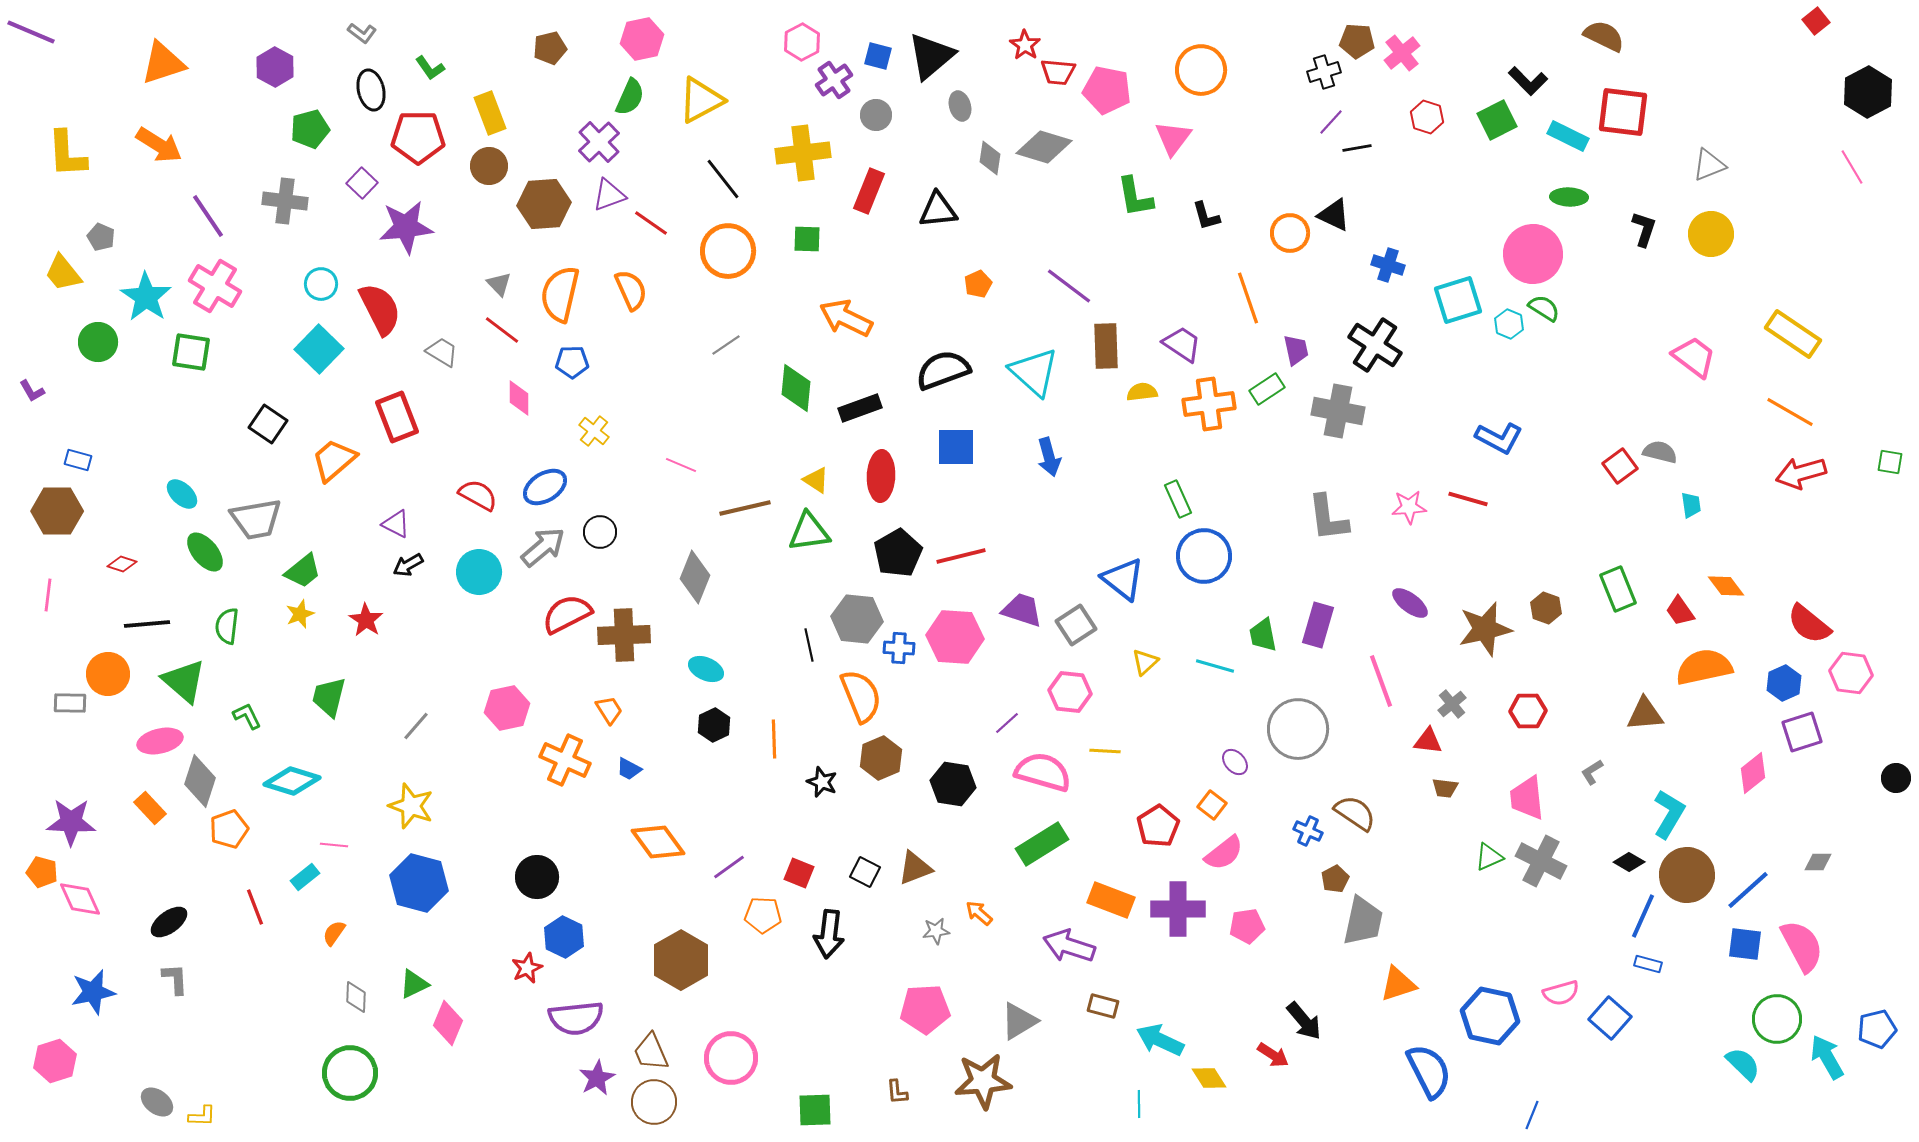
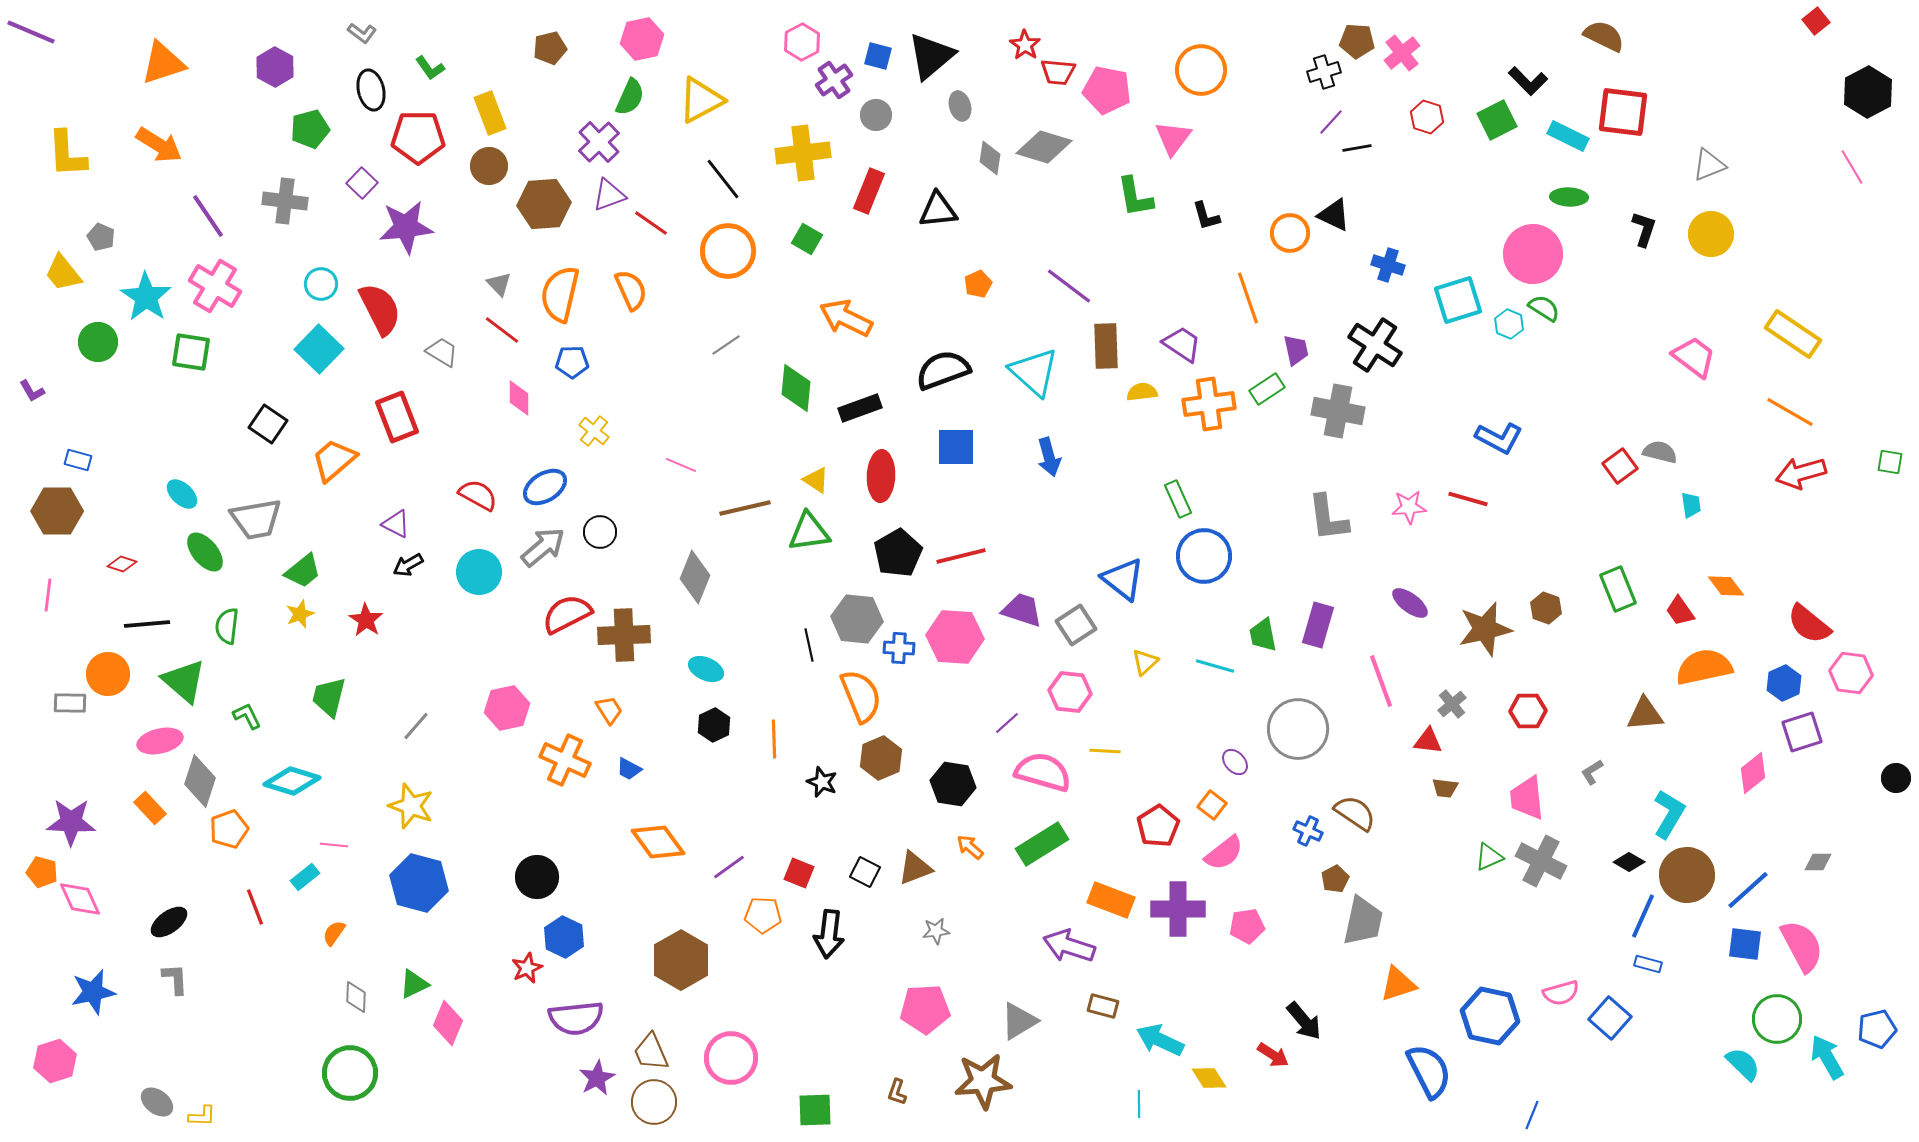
green square at (807, 239): rotated 28 degrees clockwise
orange arrow at (979, 913): moved 9 px left, 66 px up
brown L-shape at (897, 1092): rotated 24 degrees clockwise
